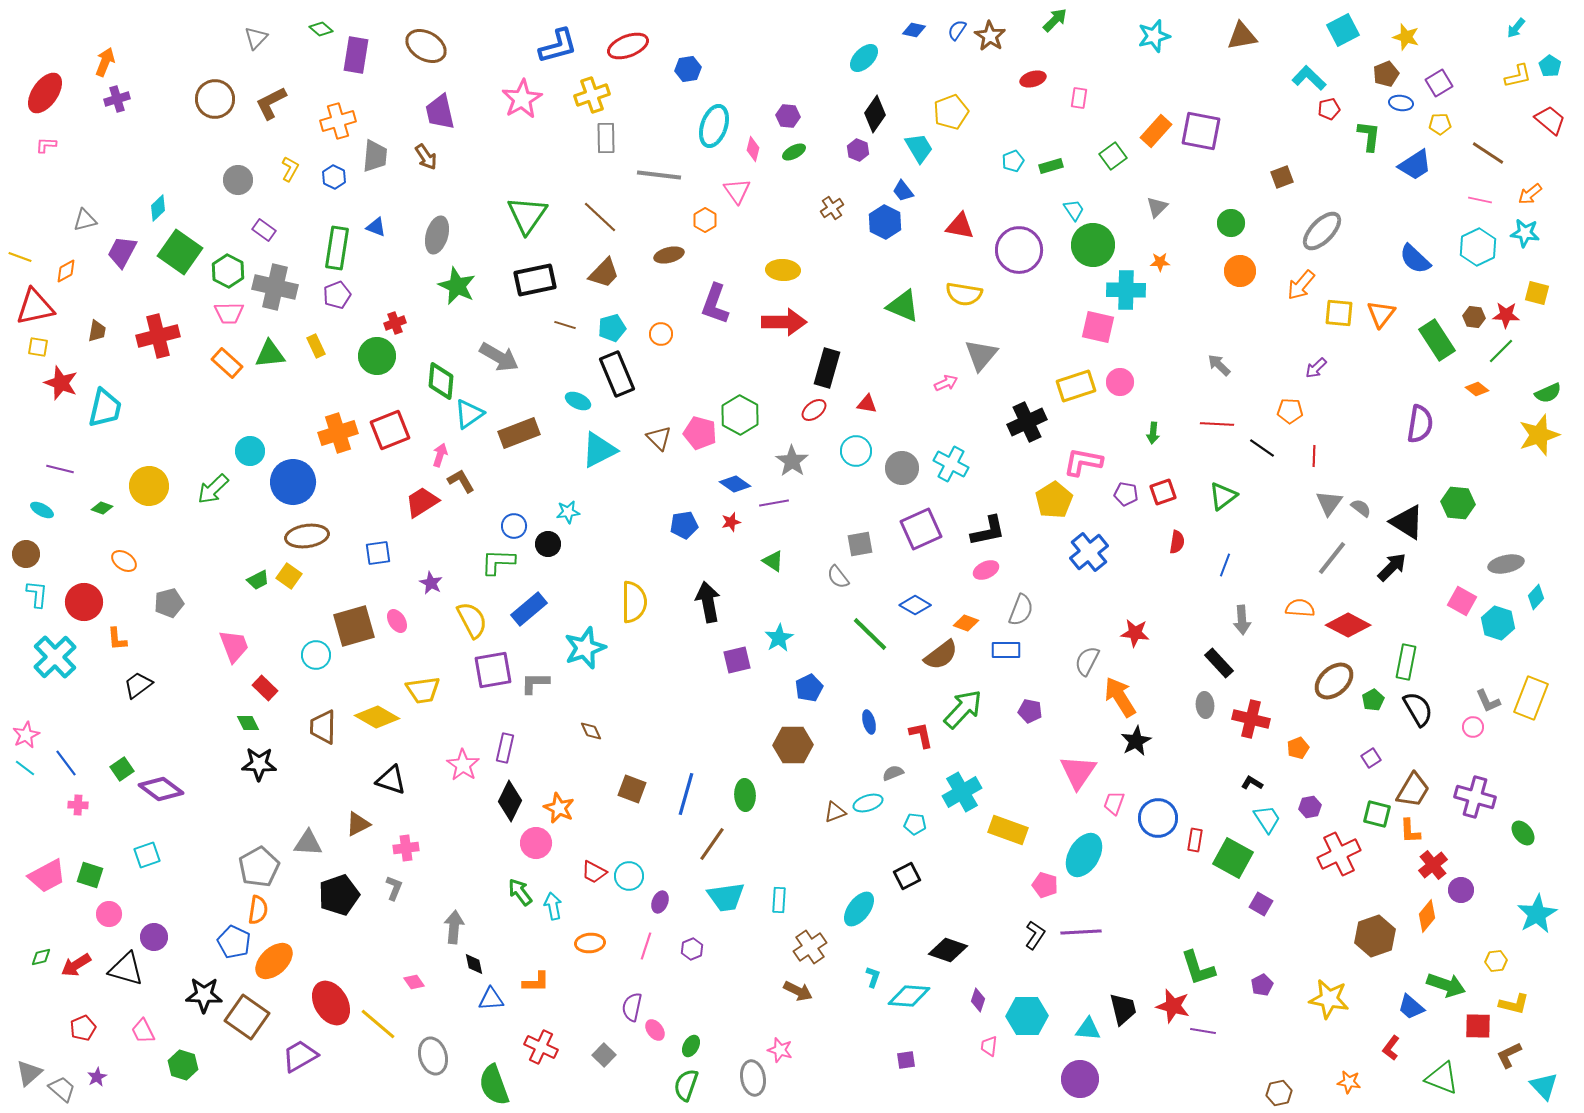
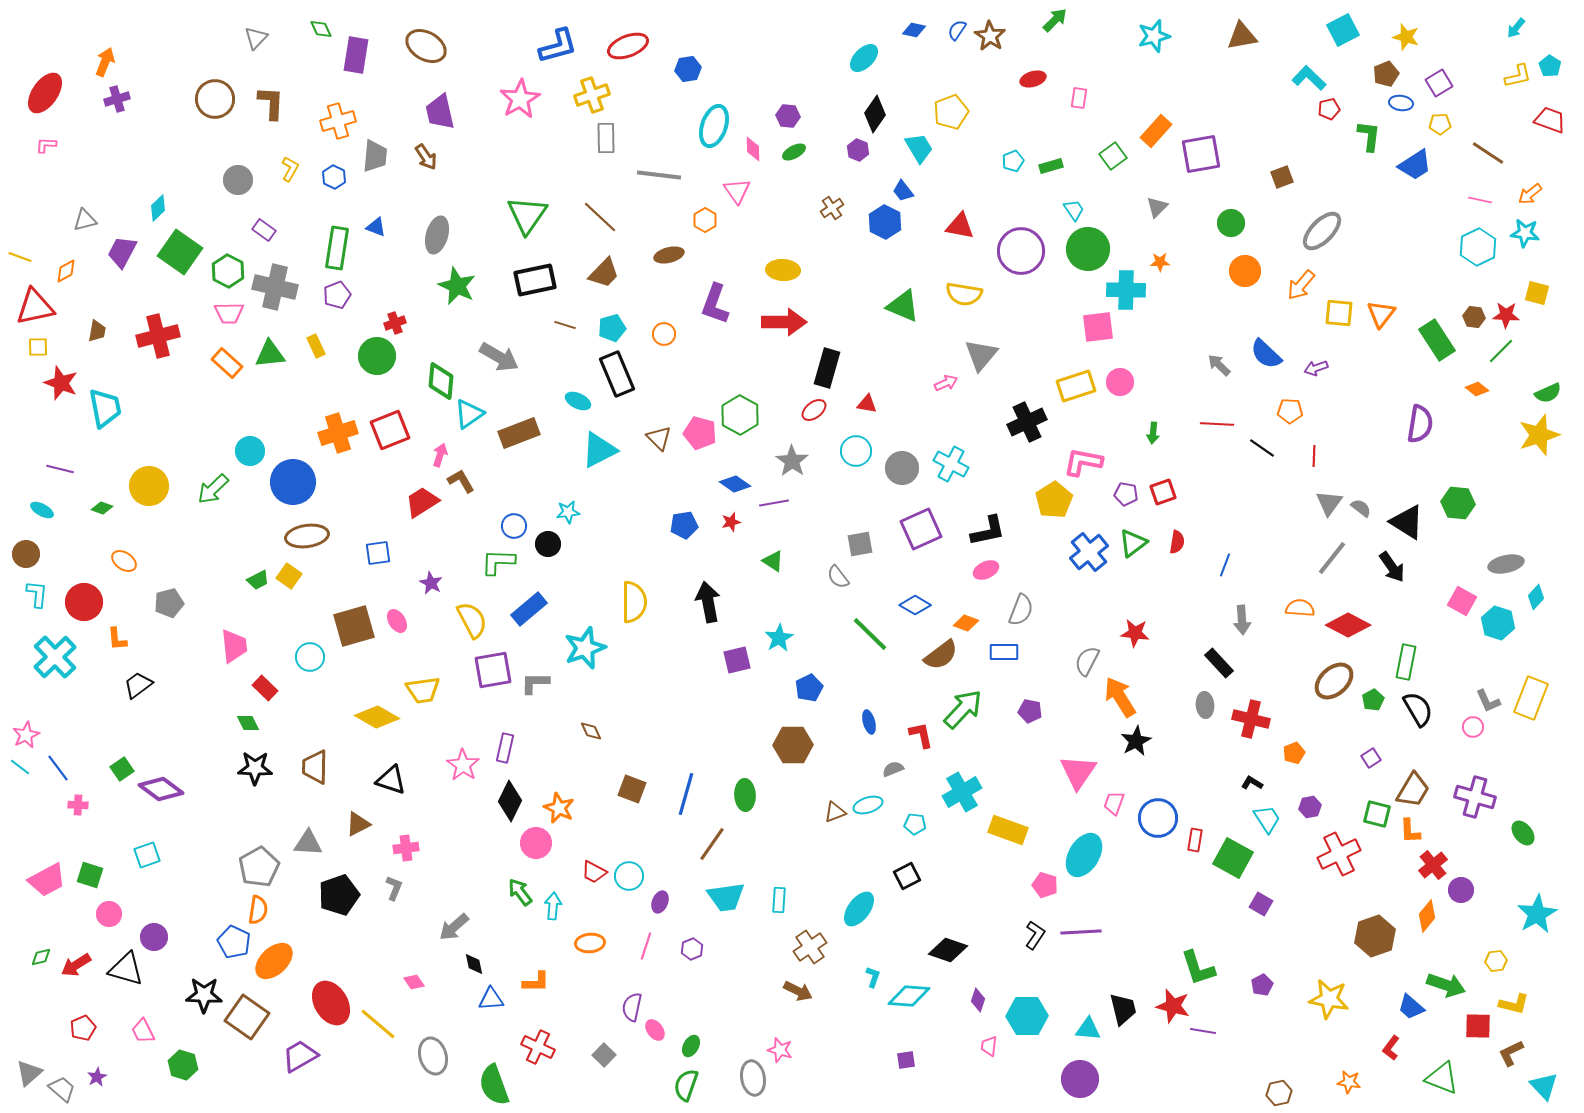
green diamond at (321, 29): rotated 25 degrees clockwise
pink star at (522, 99): moved 2 px left
brown L-shape at (271, 103): rotated 120 degrees clockwise
red trapezoid at (1550, 120): rotated 20 degrees counterclockwise
purple square at (1201, 131): moved 23 px down; rotated 21 degrees counterclockwise
pink diamond at (753, 149): rotated 15 degrees counterclockwise
green circle at (1093, 245): moved 5 px left, 4 px down
purple circle at (1019, 250): moved 2 px right, 1 px down
blue semicircle at (1415, 259): moved 149 px left, 95 px down
orange circle at (1240, 271): moved 5 px right
pink square at (1098, 327): rotated 20 degrees counterclockwise
orange circle at (661, 334): moved 3 px right
yellow square at (38, 347): rotated 10 degrees counterclockwise
purple arrow at (1316, 368): rotated 25 degrees clockwise
cyan trapezoid at (105, 408): rotated 24 degrees counterclockwise
green triangle at (1223, 496): moved 90 px left, 47 px down
black arrow at (1392, 567): rotated 100 degrees clockwise
pink trapezoid at (234, 646): rotated 15 degrees clockwise
blue rectangle at (1006, 650): moved 2 px left, 2 px down
cyan circle at (316, 655): moved 6 px left, 2 px down
brown trapezoid at (323, 727): moved 8 px left, 40 px down
orange pentagon at (1298, 748): moved 4 px left, 5 px down
blue line at (66, 763): moved 8 px left, 5 px down
black star at (259, 764): moved 4 px left, 4 px down
cyan line at (25, 768): moved 5 px left, 1 px up
gray semicircle at (893, 773): moved 4 px up
cyan ellipse at (868, 803): moved 2 px down
pink trapezoid at (47, 876): moved 4 px down
cyan arrow at (553, 906): rotated 16 degrees clockwise
gray arrow at (454, 927): rotated 136 degrees counterclockwise
red cross at (541, 1047): moved 3 px left
brown L-shape at (1509, 1055): moved 2 px right, 2 px up
